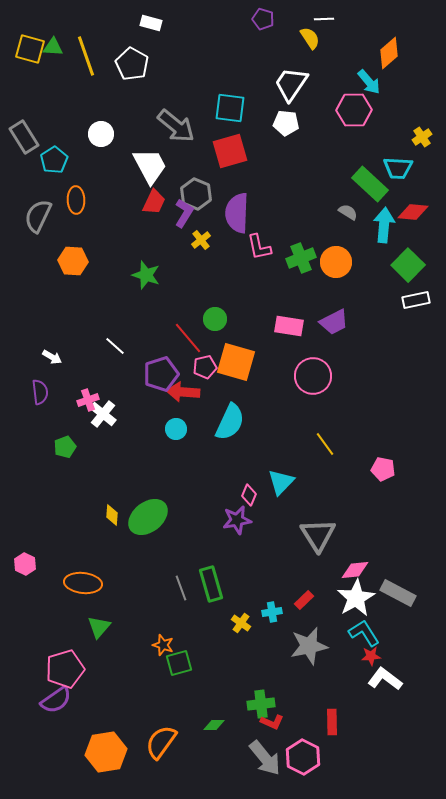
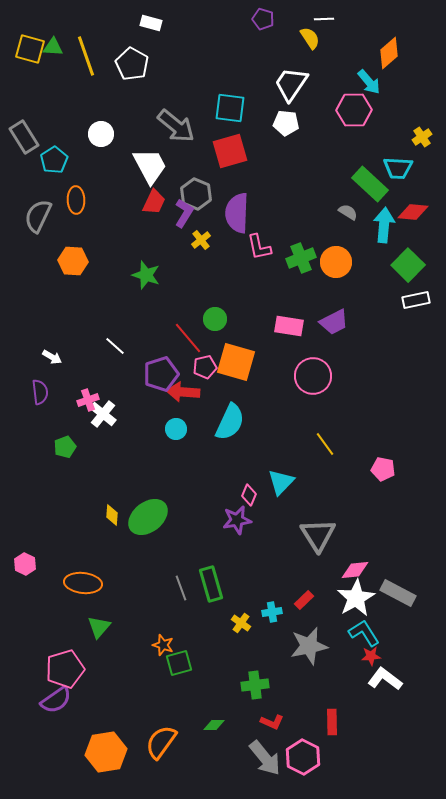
green cross at (261, 704): moved 6 px left, 19 px up
